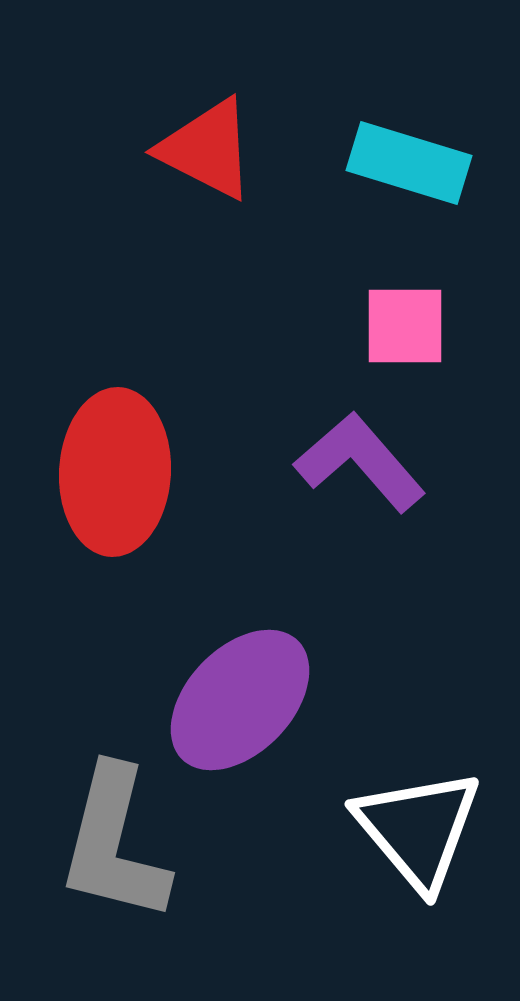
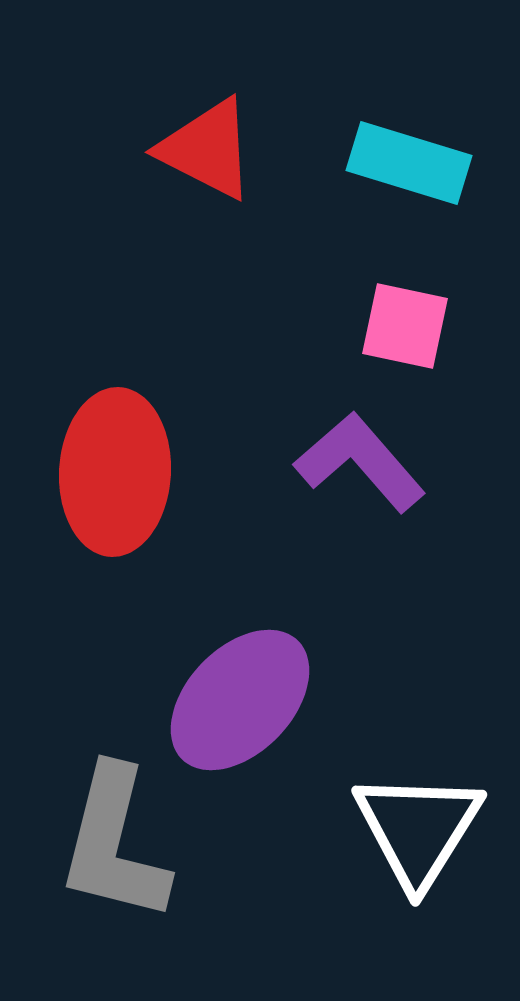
pink square: rotated 12 degrees clockwise
white triangle: rotated 12 degrees clockwise
